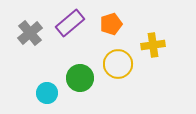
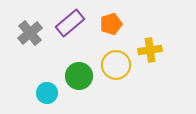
yellow cross: moved 3 px left, 5 px down
yellow circle: moved 2 px left, 1 px down
green circle: moved 1 px left, 2 px up
